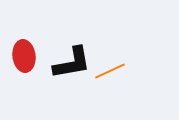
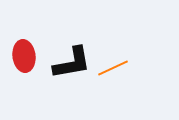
orange line: moved 3 px right, 3 px up
